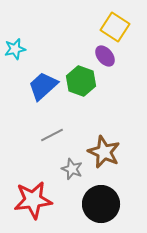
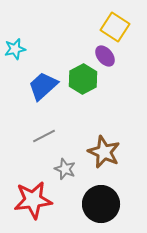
green hexagon: moved 2 px right, 2 px up; rotated 12 degrees clockwise
gray line: moved 8 px left, 1 px down
gray star: moved 7 px left
